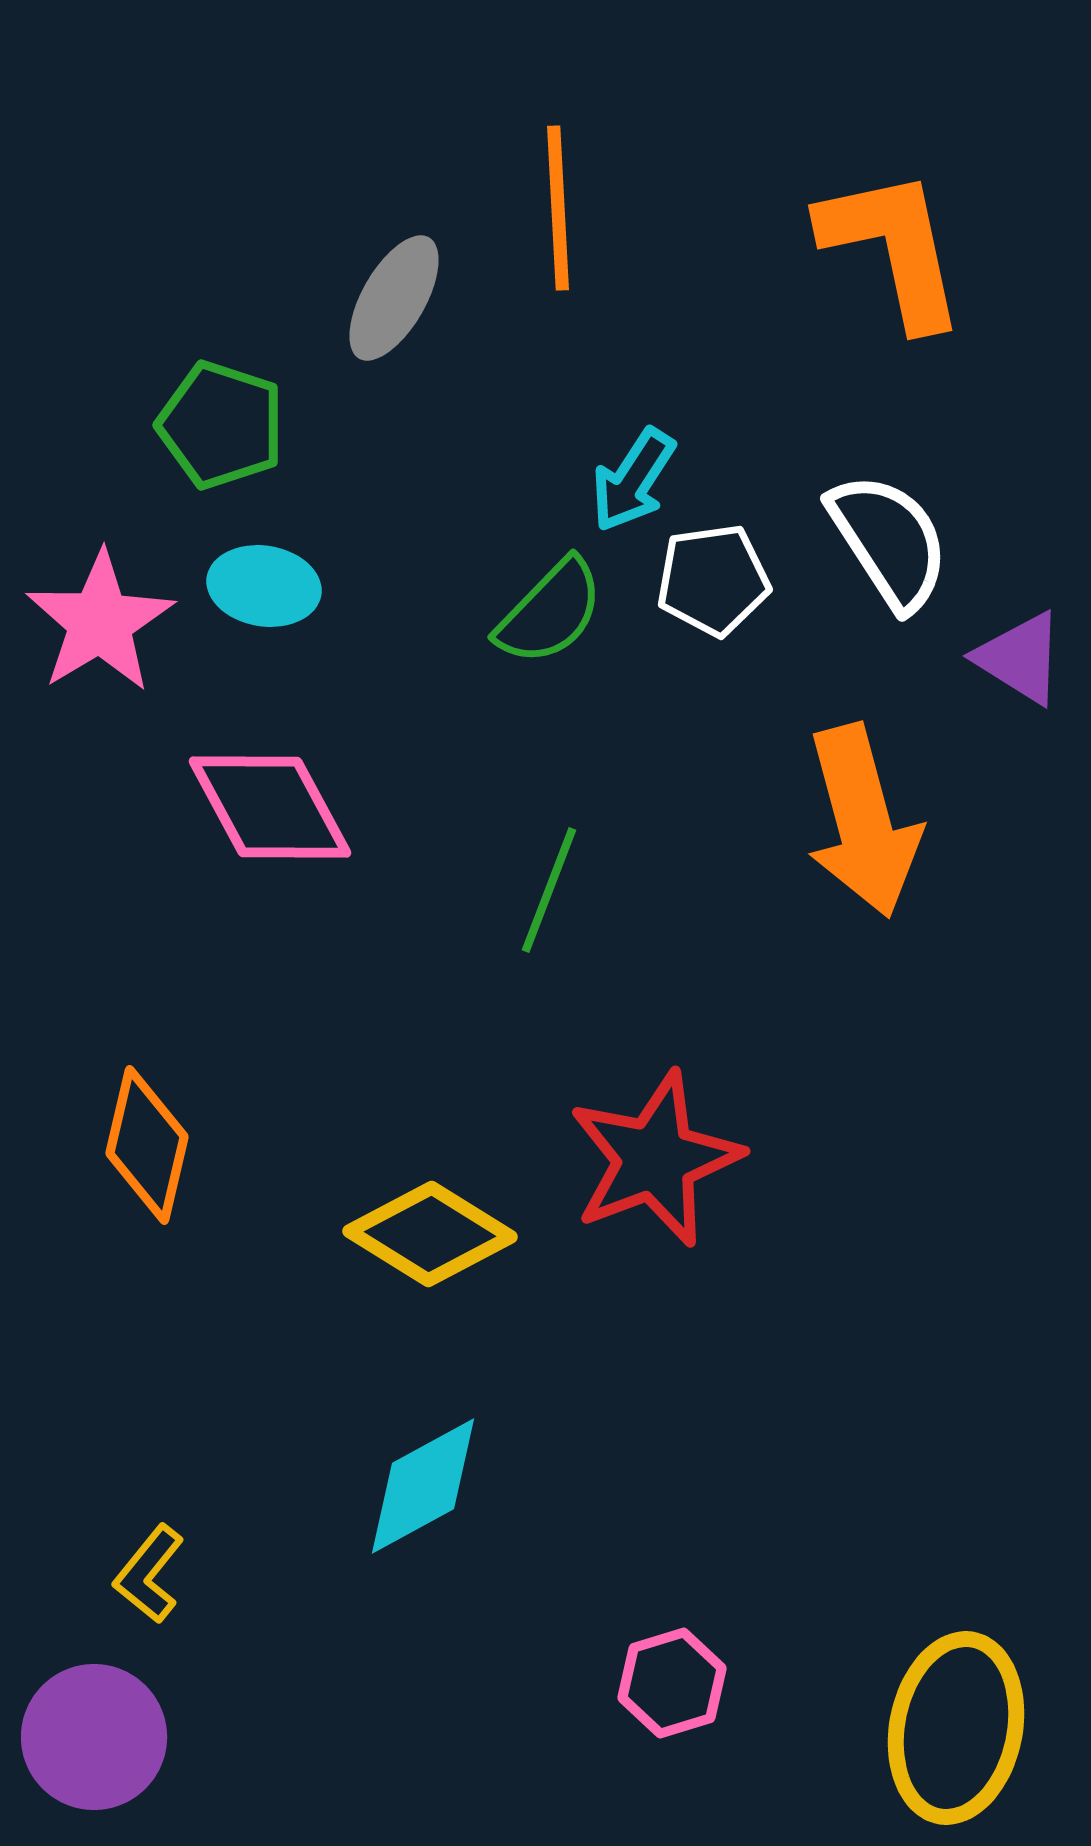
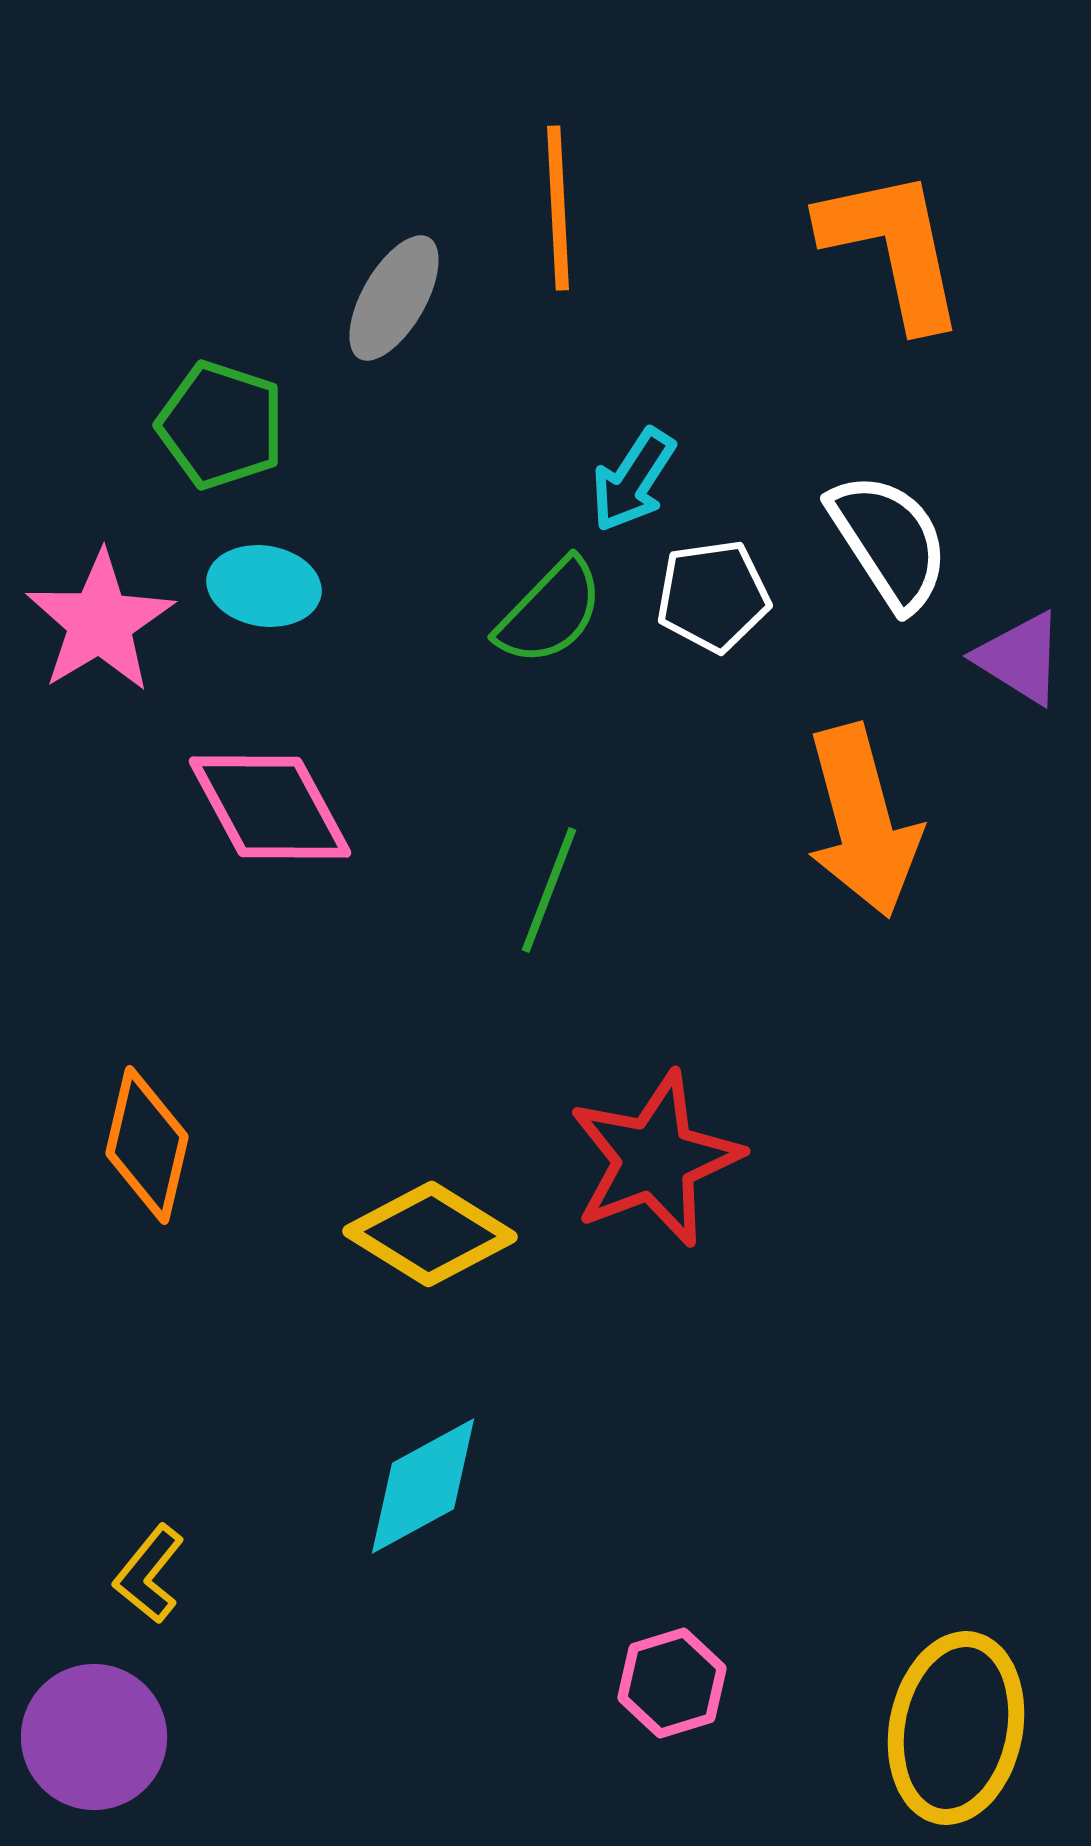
white pentagon: moved 16 px down
